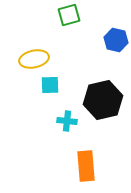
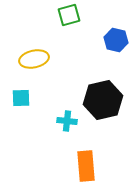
cyan square: moved 29 px left, 13 px down
